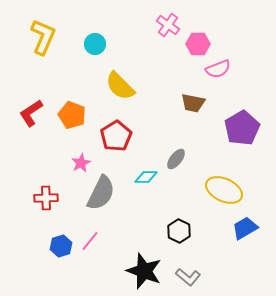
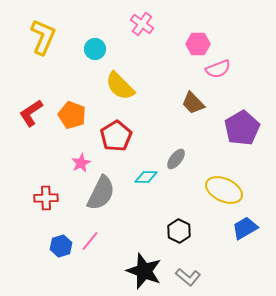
pink cross: moved 26 px left, 1 px up
cyan circle: moved 5 px down
brown trapezoid: rotated 35 degrees clockwise
